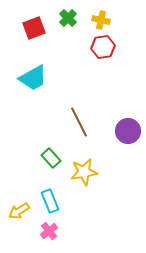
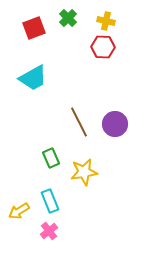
yellow cross: moved 5 px right, 1 px down
red hexagon: rotated 10 degrees clockwise
purple circle: moved 13 px left, 7 px up
green rectangle: rotated 18 degrees clockwise
